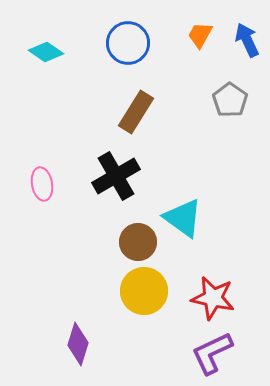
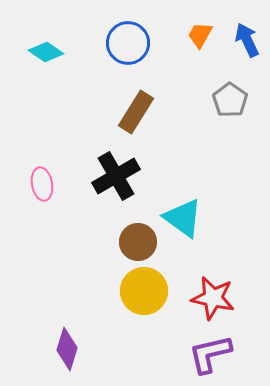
purple diamond: moved 11 px left, 5 px down
purple L-shape: moved 2 px left, 1 px down; rotated 12 degrees clockwise
